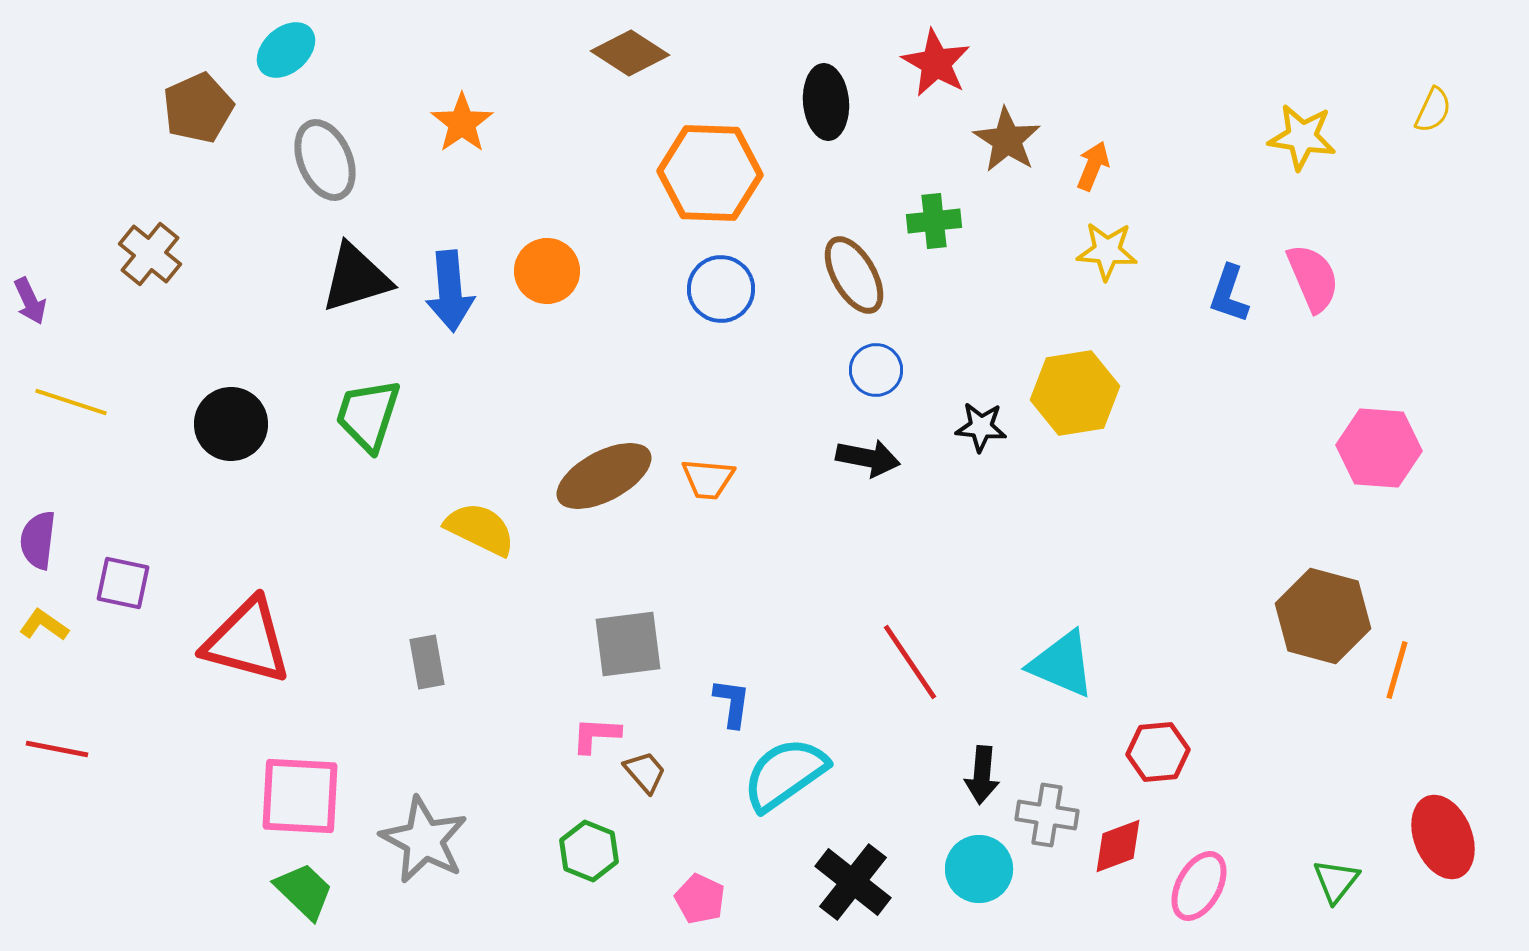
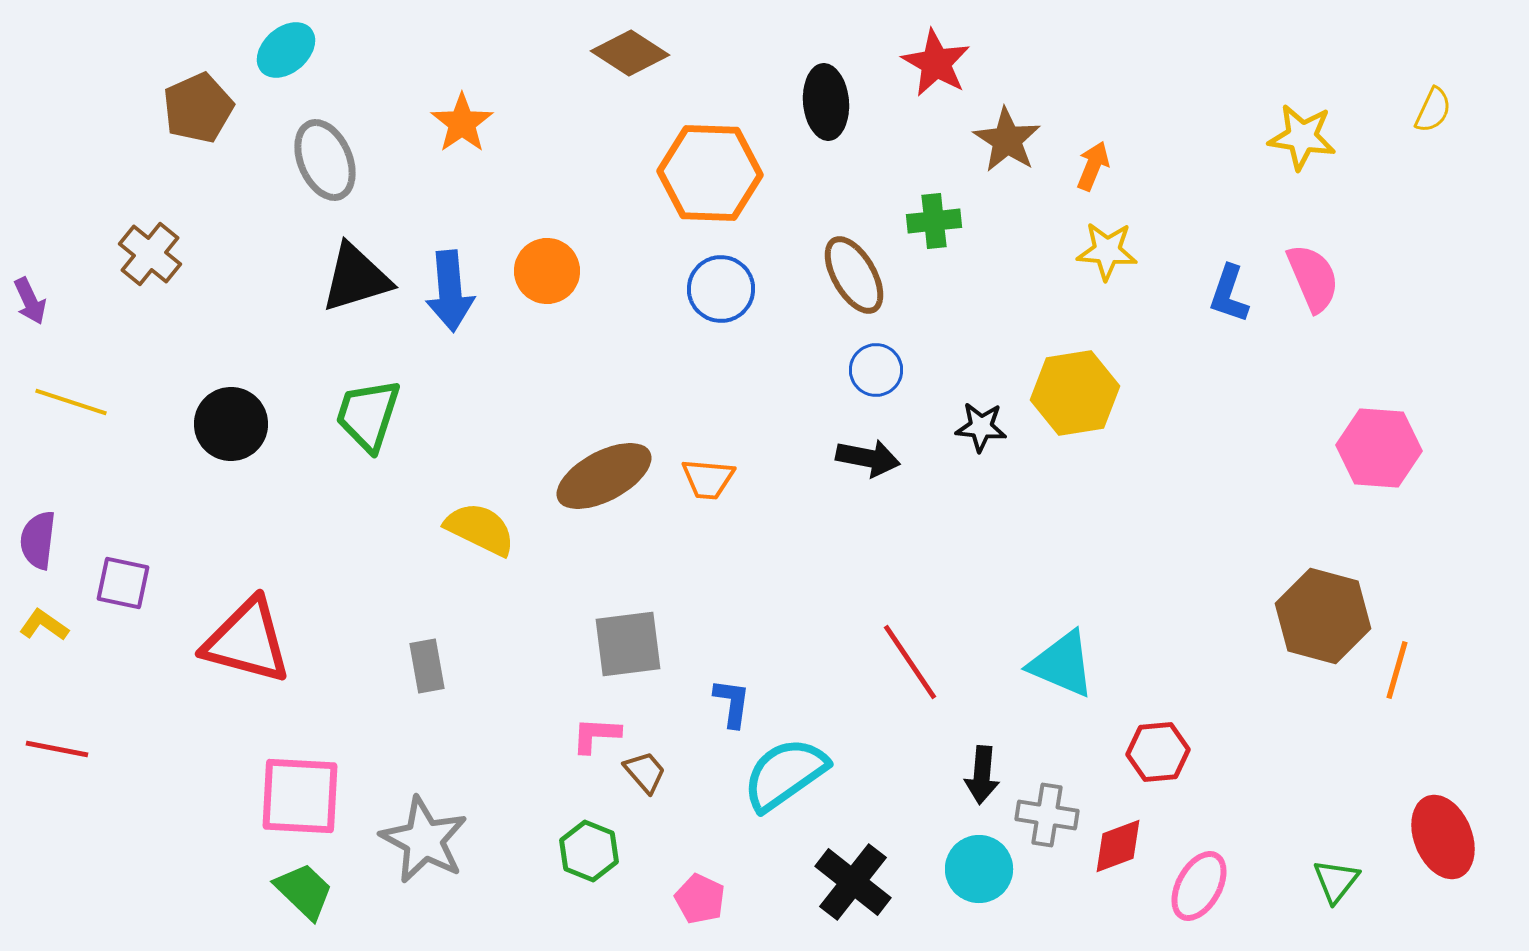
gray rectangle at (427, 662): moved 4 px down
